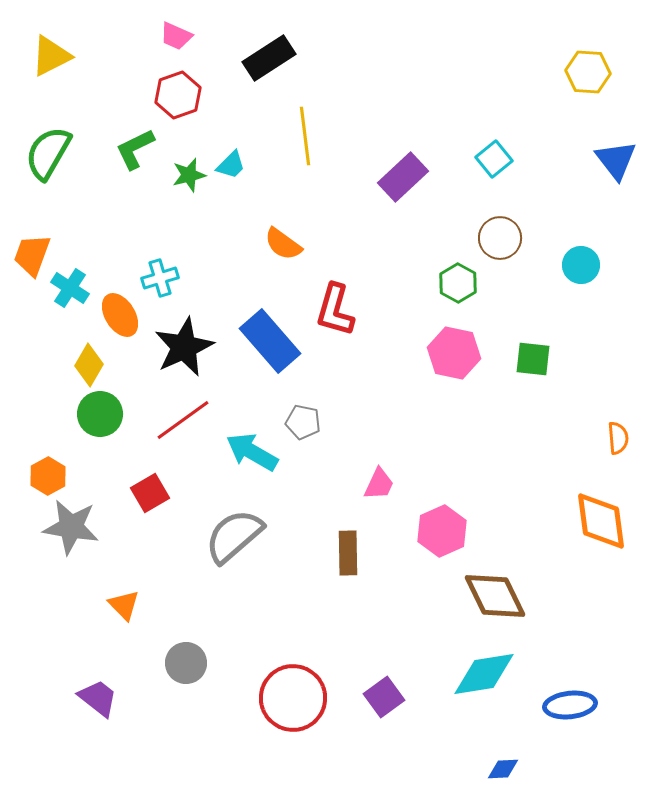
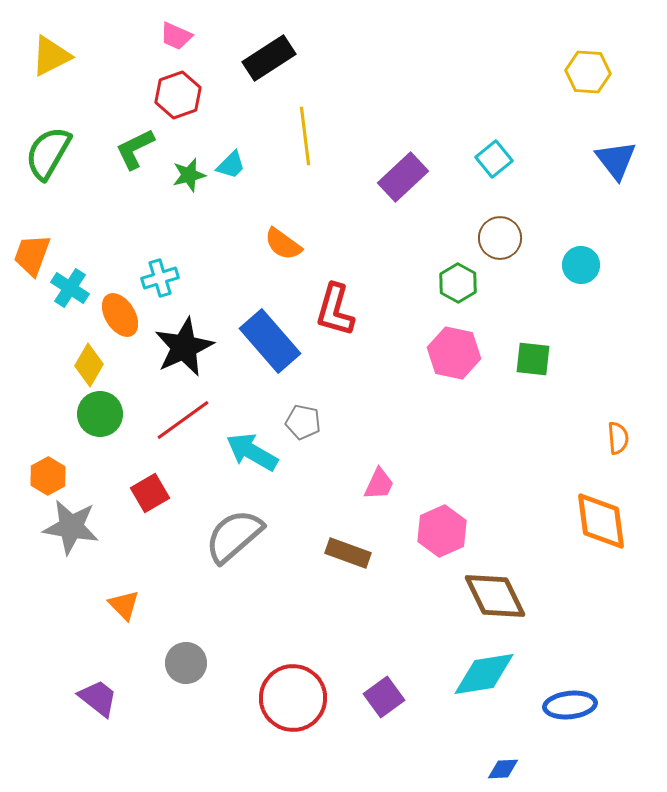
brown rectangle at (348, 553): rotated 69 degrees counterclockwise
